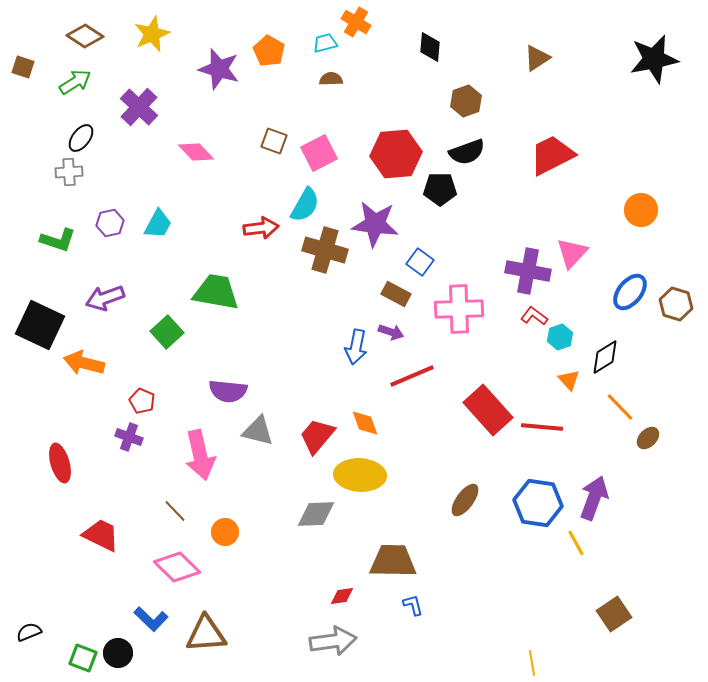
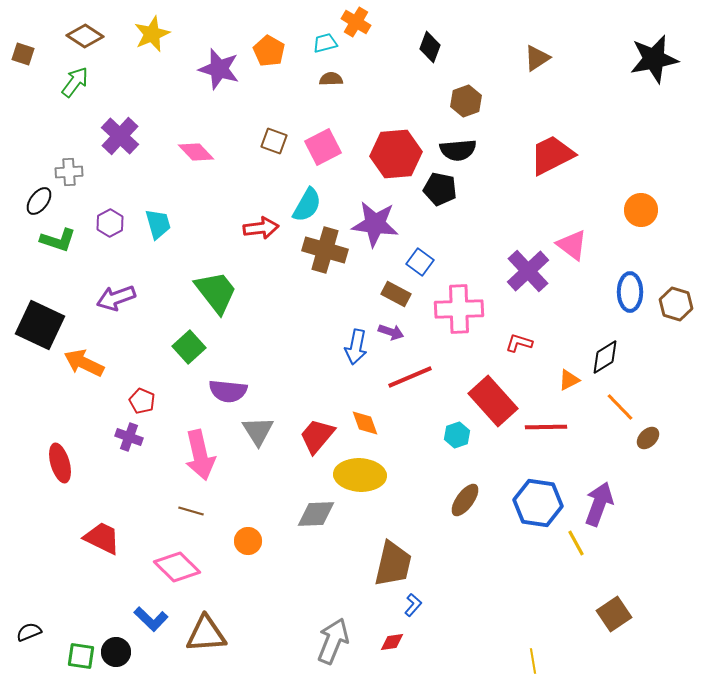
black diamond at (430, 47): rotated 16 degrees clockwise
brown square at (23, 67): moved 13 px up
green arrow at (75, 82): rotated 20 degrees counterclockwise
purple cross at (139, 107): moved 19 px left, 29 px down
black ellipse at (81, 138): moved 42 px left, 63 px down
black semicircle at (467, 152): moved 9 px left, 2 px up; rotated 15 degrees clockwise
pink square at (319, 153): moved 4 px right, 6 px up
black pentagon at (440, 189): rotated 12 degrees clockwise
cyan semicircle at (305, 205): moved 2 px right
purple hexagon at (110, 223): rotated 16 degrees counterclockwise
cyan trapezoid at (158, 224): rotated 44 degrees counterclockwise
pink triangle at (572, 253): moved 8 px up; rotated 36 degrees counterclockwise
purple cross at (528, 271): rotated 36 degrees clockwise
green trapezoid at (216, 292): rotated 42 degrees clockwise
blue ellipse at (630, 292): rotated 39 degrees counterclockwise
purple arrow at (105, 298): moved 11 px right
red L-shape at (534, 316): moved 15 px left, 27 px down; rotated 20 degrees counterclockwise
green square at (167, 332): moved 22 px right, 15 px down
cyan hexagon at (560, 337): moved 103 px left, 98 px down
orange arrow at (84, 363): rotated 12 degrees clockwise
red line at (412, 376): moved 2 px left, 1 px down
orange triangle at (569, 380): rotated 45 degrees clockwise
red rectangle at (488, 410): moved 5 px right, 9 px up
red line at (542, 427): moved 4 px right; rotated 6 degrees counterclockwise
gray triangle at (258, 431): rotated 44 degrees clockwise
purple arrow at (594, 498): moved 5 px right, 6 px down
brown line at (175, 511): moved 16 px right; rotated 30 degrees counterclockwise
orange circle at (225, 532): moved 23 px right, 9 px down
red trapezoid at (101, 535): moved 1 px right, 3 px down
brown trapezoid at (393, 561): moved 3 px down; rotated 102 degrees clockwise
red diamond at (342, 596): moved 50 px right, 46 px down
blue L-shape at (413, 605): rotated 55 degrees clockwise
gray arrow at (333, 641): rotated 60 degrees counterclockwise
black circle at (118, 653): moved 2 px left, 1 px up
green square at (83, 658): moved 2 px left, 2 px up; rotated 12 degrees counterclockwise
yellow line at (532, 663): moved 1 px right, 2 px up
